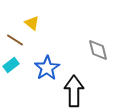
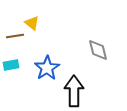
brown line: moved 4 px up; rotated 42 degrees counterclockwise
cyan rectangle: rotated 28 degrees clockwise
